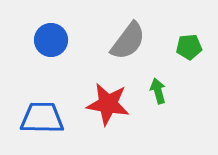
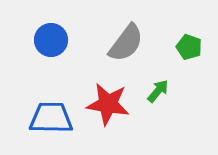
gray semicircle: moved 2 px left, 2 px down
green pentagon: rotated 25 degrees clockwise
green arrow: rotated 55 degrees clockwise
blue trapezoid: moved 9 px right
